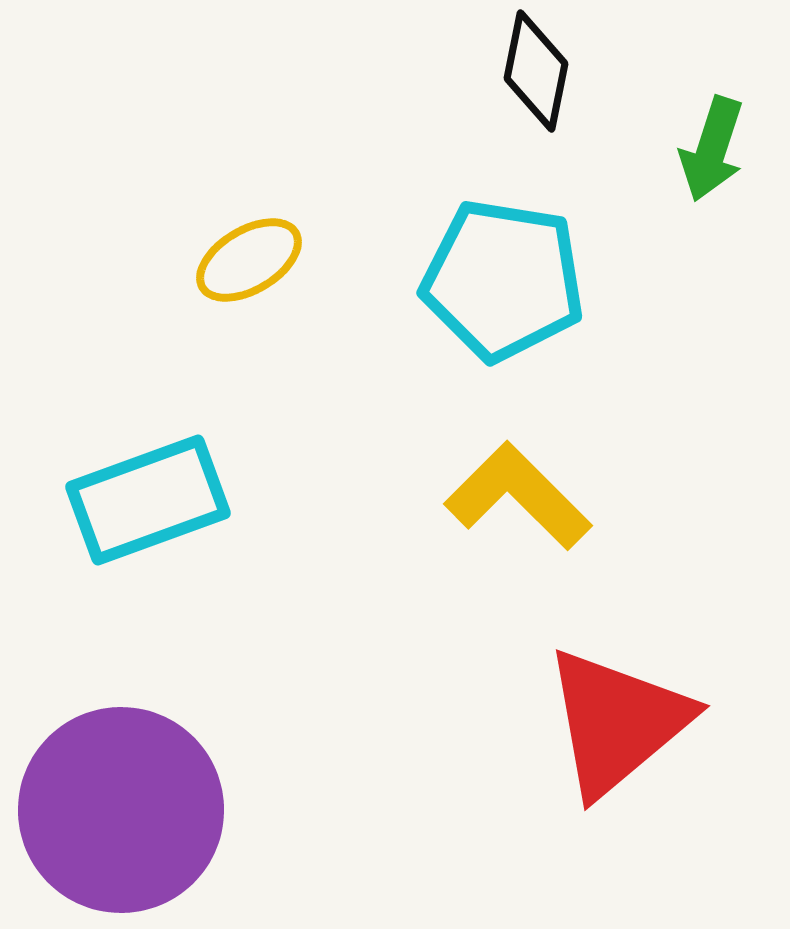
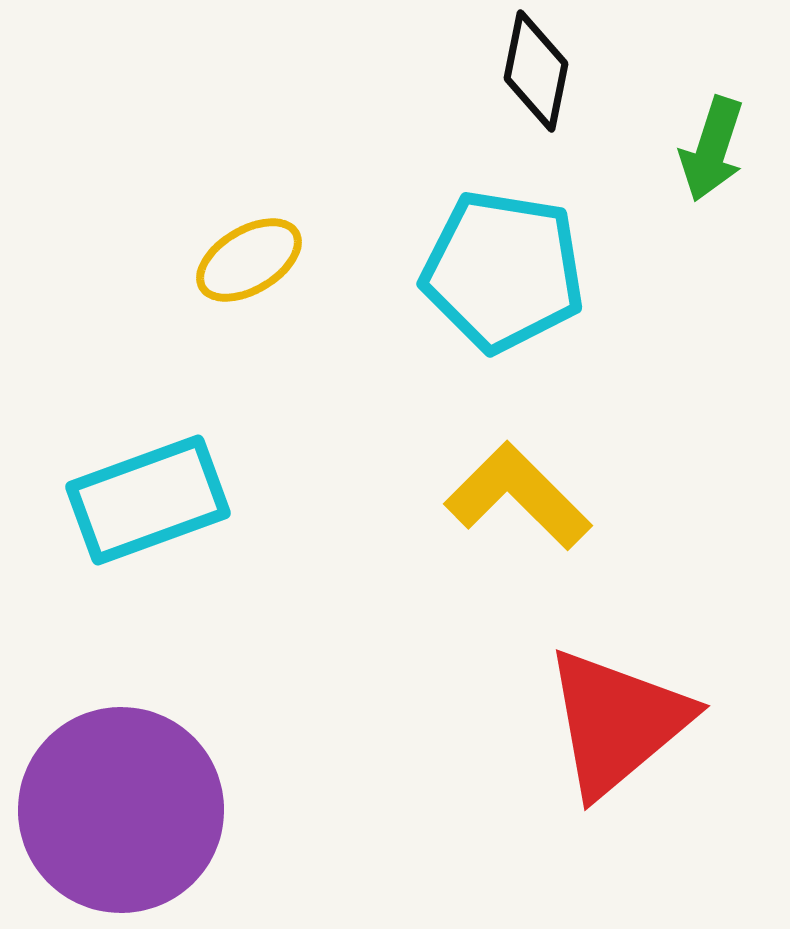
cyan pentagon: moved 9 px up
